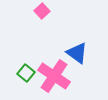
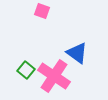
pink square: rotated 28 degrees counterclockwise
green square: moved 3 px up
